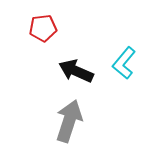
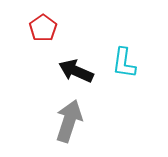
red pentagon: rotated 28 degrees counterclockwise
cyan L-shape: rotated 32 degrees counterclockwise
